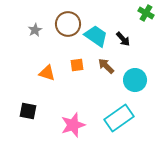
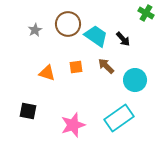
orange square: moved 1 px left, 2 px down
